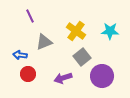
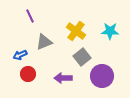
blue arrow: rotated 32 degrees counterclockwise
purple arrow: rotated 18 degrees clockwise
